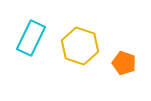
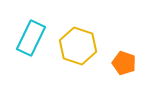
yellow hexagon: moved 2 px left
